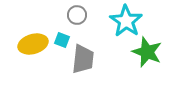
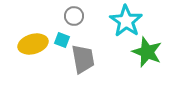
gray circle: moved 3 px left, 1 px down
gray trapezoid: rotated 16 degrees counterclockwise
